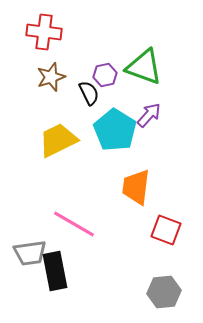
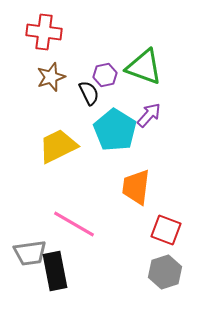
yellow trapezoid: moved 6 px down
gray hexagon: moved 1 px right, 20 px up; rotated 12 degrees counterclockwise
